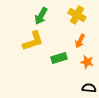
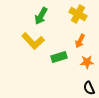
yellow cross: moved 1 px right, 1 px up
yellow L-shape: rotated 65 degrees clockwise
green rectangle: moved 1 px up
orange star: rotated 16 degrees counterclockwise
black semicircle: rotated 120 degrees counterclockwise
